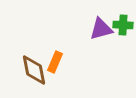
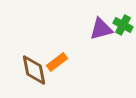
green cross: rotated 24 degrees clockwise
orange rectangle: moved 2 px right; rotated 30 degrees clockwise
